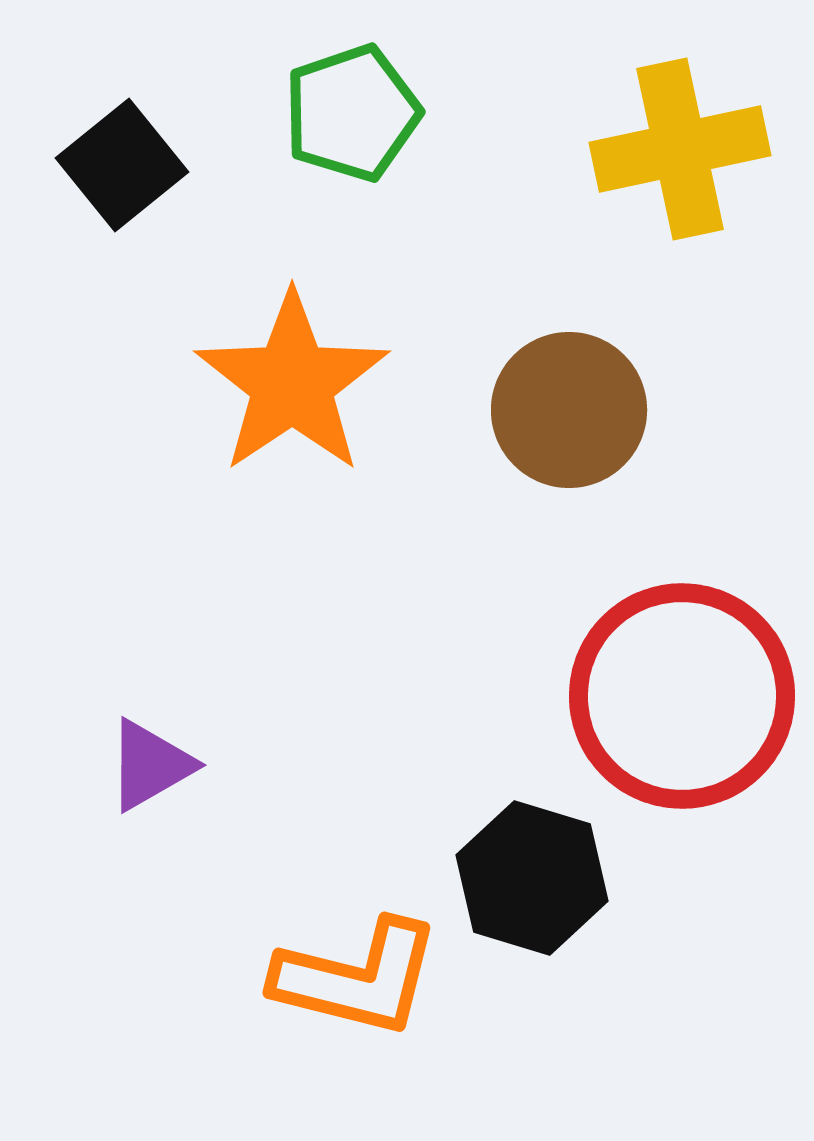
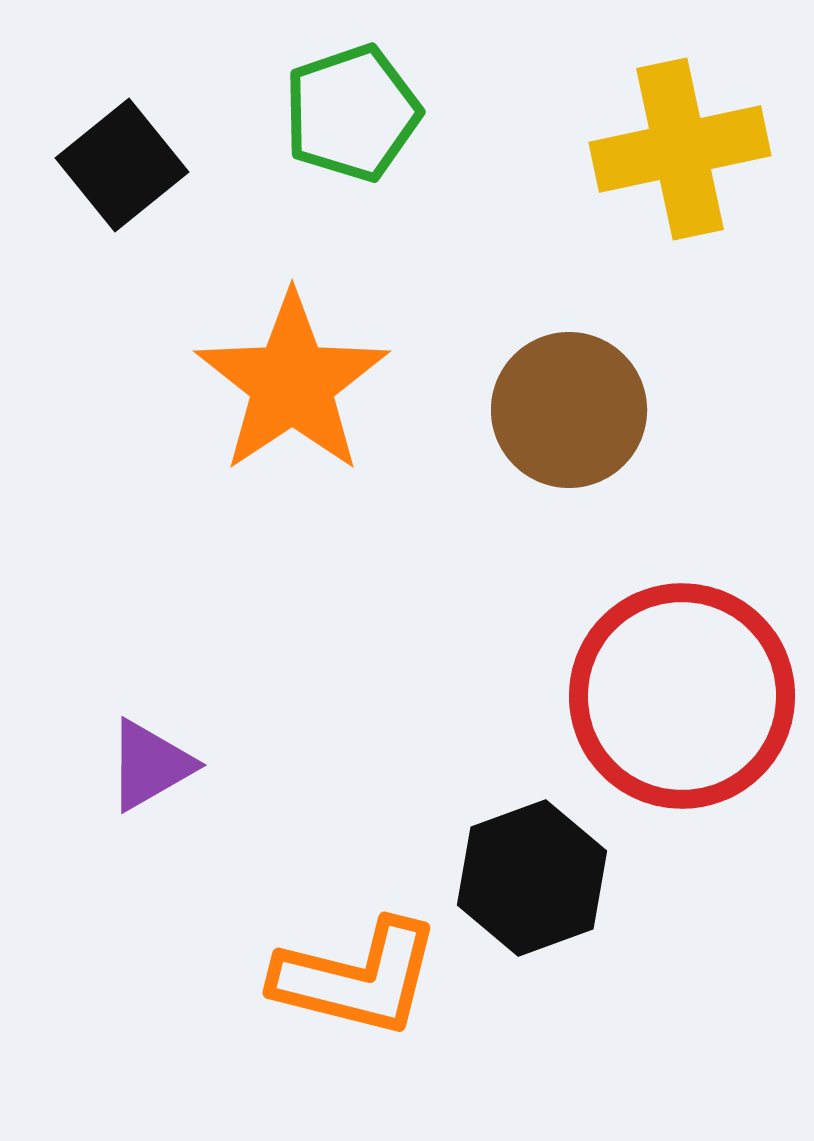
black hexagon: rotated 23 degrees clockwise
